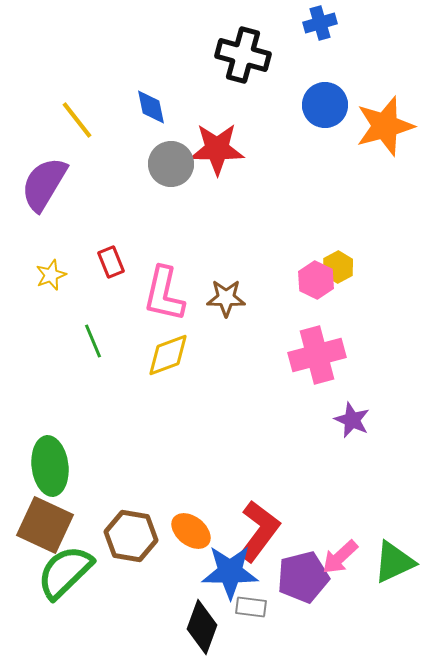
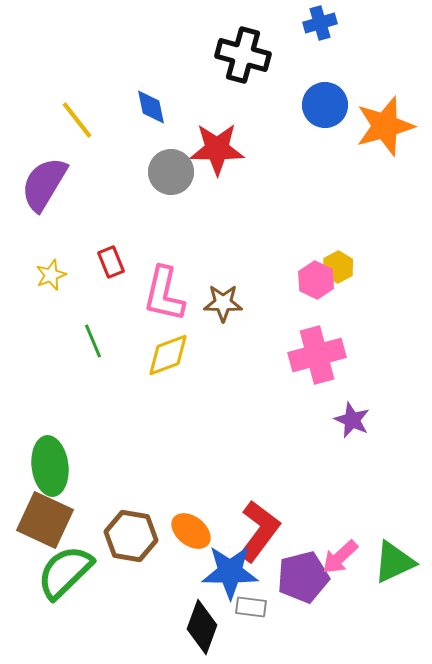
gray circle: moved 8 px down
brown star: moved 3 px left, 5 px down
brown square: moved 5 px up
